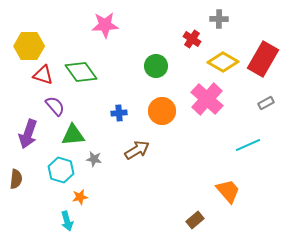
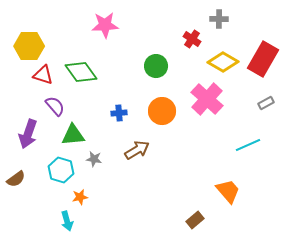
brown semicircle: rotated 48 degrees clockwise
